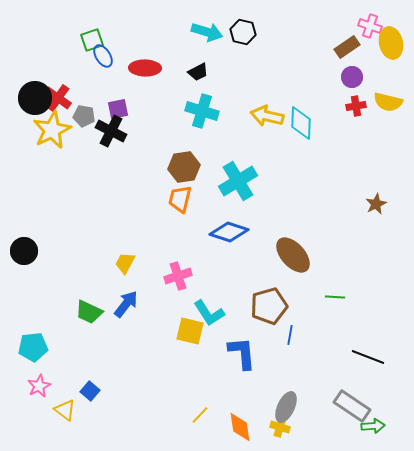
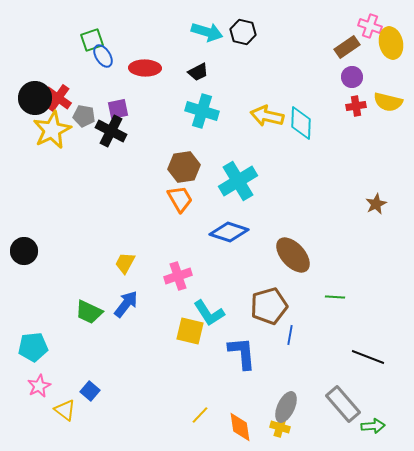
orange trapezoid at (180, 199): rotated 136 degrees clockwise
gray rectangle at (352, 406): moved 9 px left, 2 px up; rotated 15 degrees clockwise
